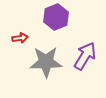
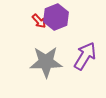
red arrow: moved 19 px right, 17 px up; rotated 56 degrees clockwise
